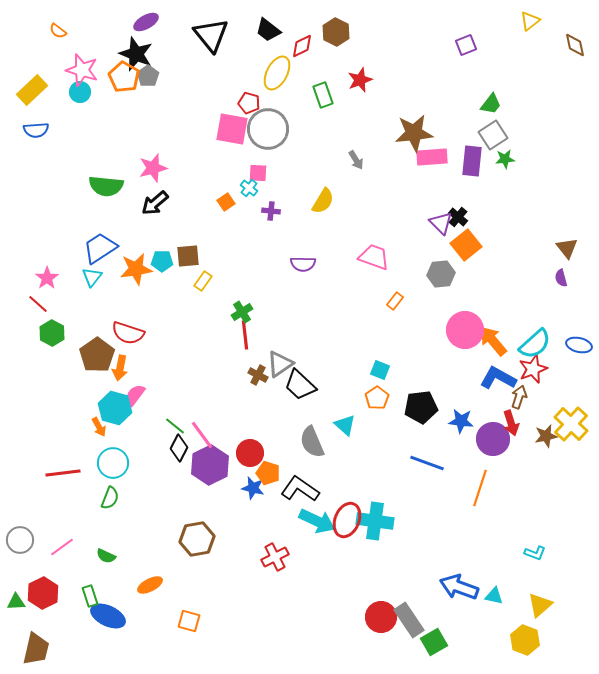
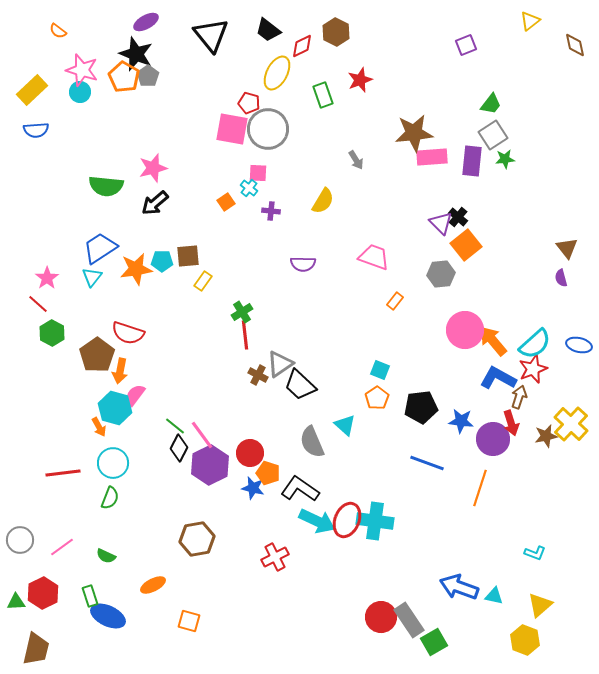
orange arrow at (120, 368): moved 3 px down
orange ellipse at (150, 585): moved 3 px right
